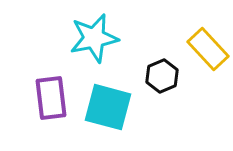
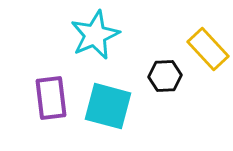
cyan star: moved 1 px right, 3 px up; rotated 12 degrees counterclockwise
black hexagon: moved 3 px right; rotated 20 degrees clockwise
cyan square: moved 1 px up
